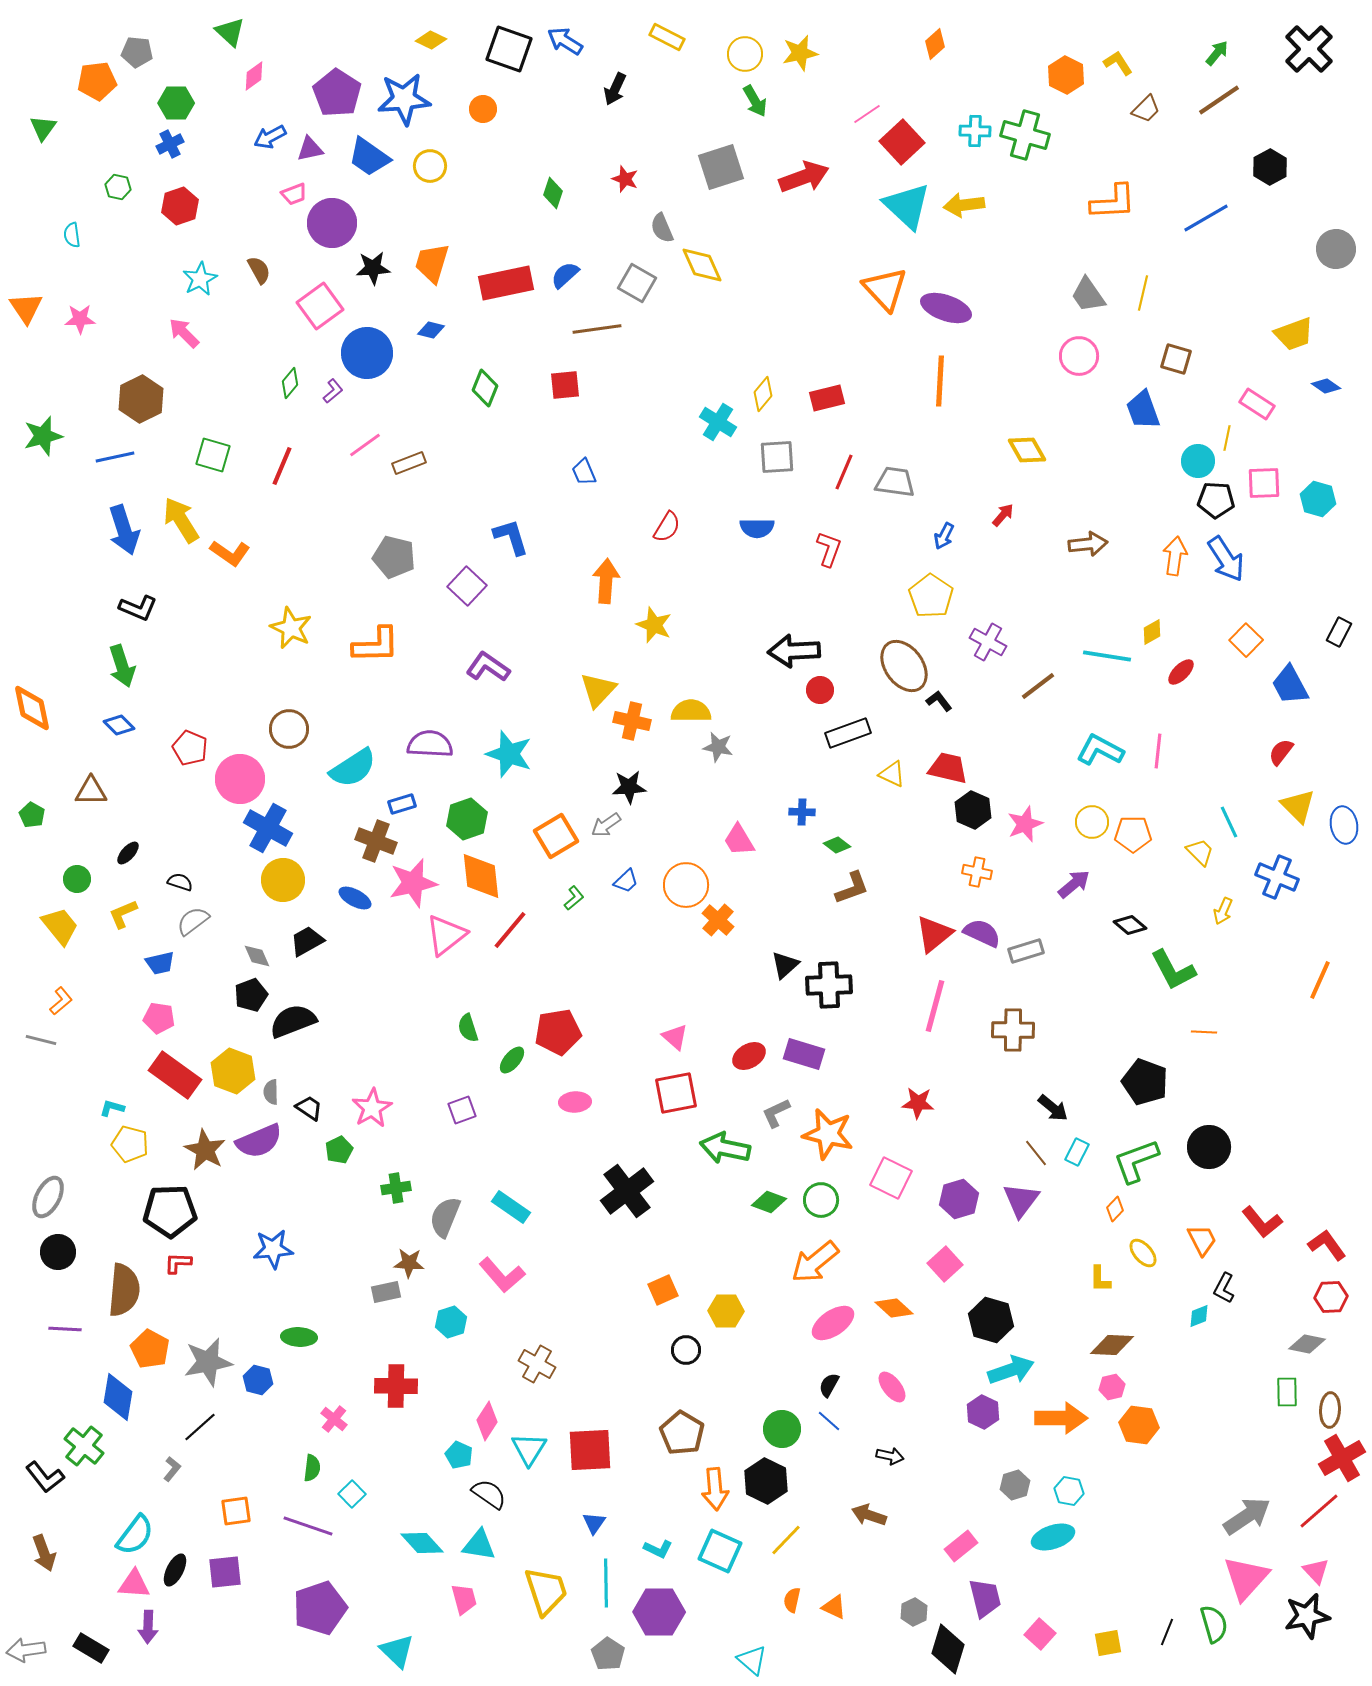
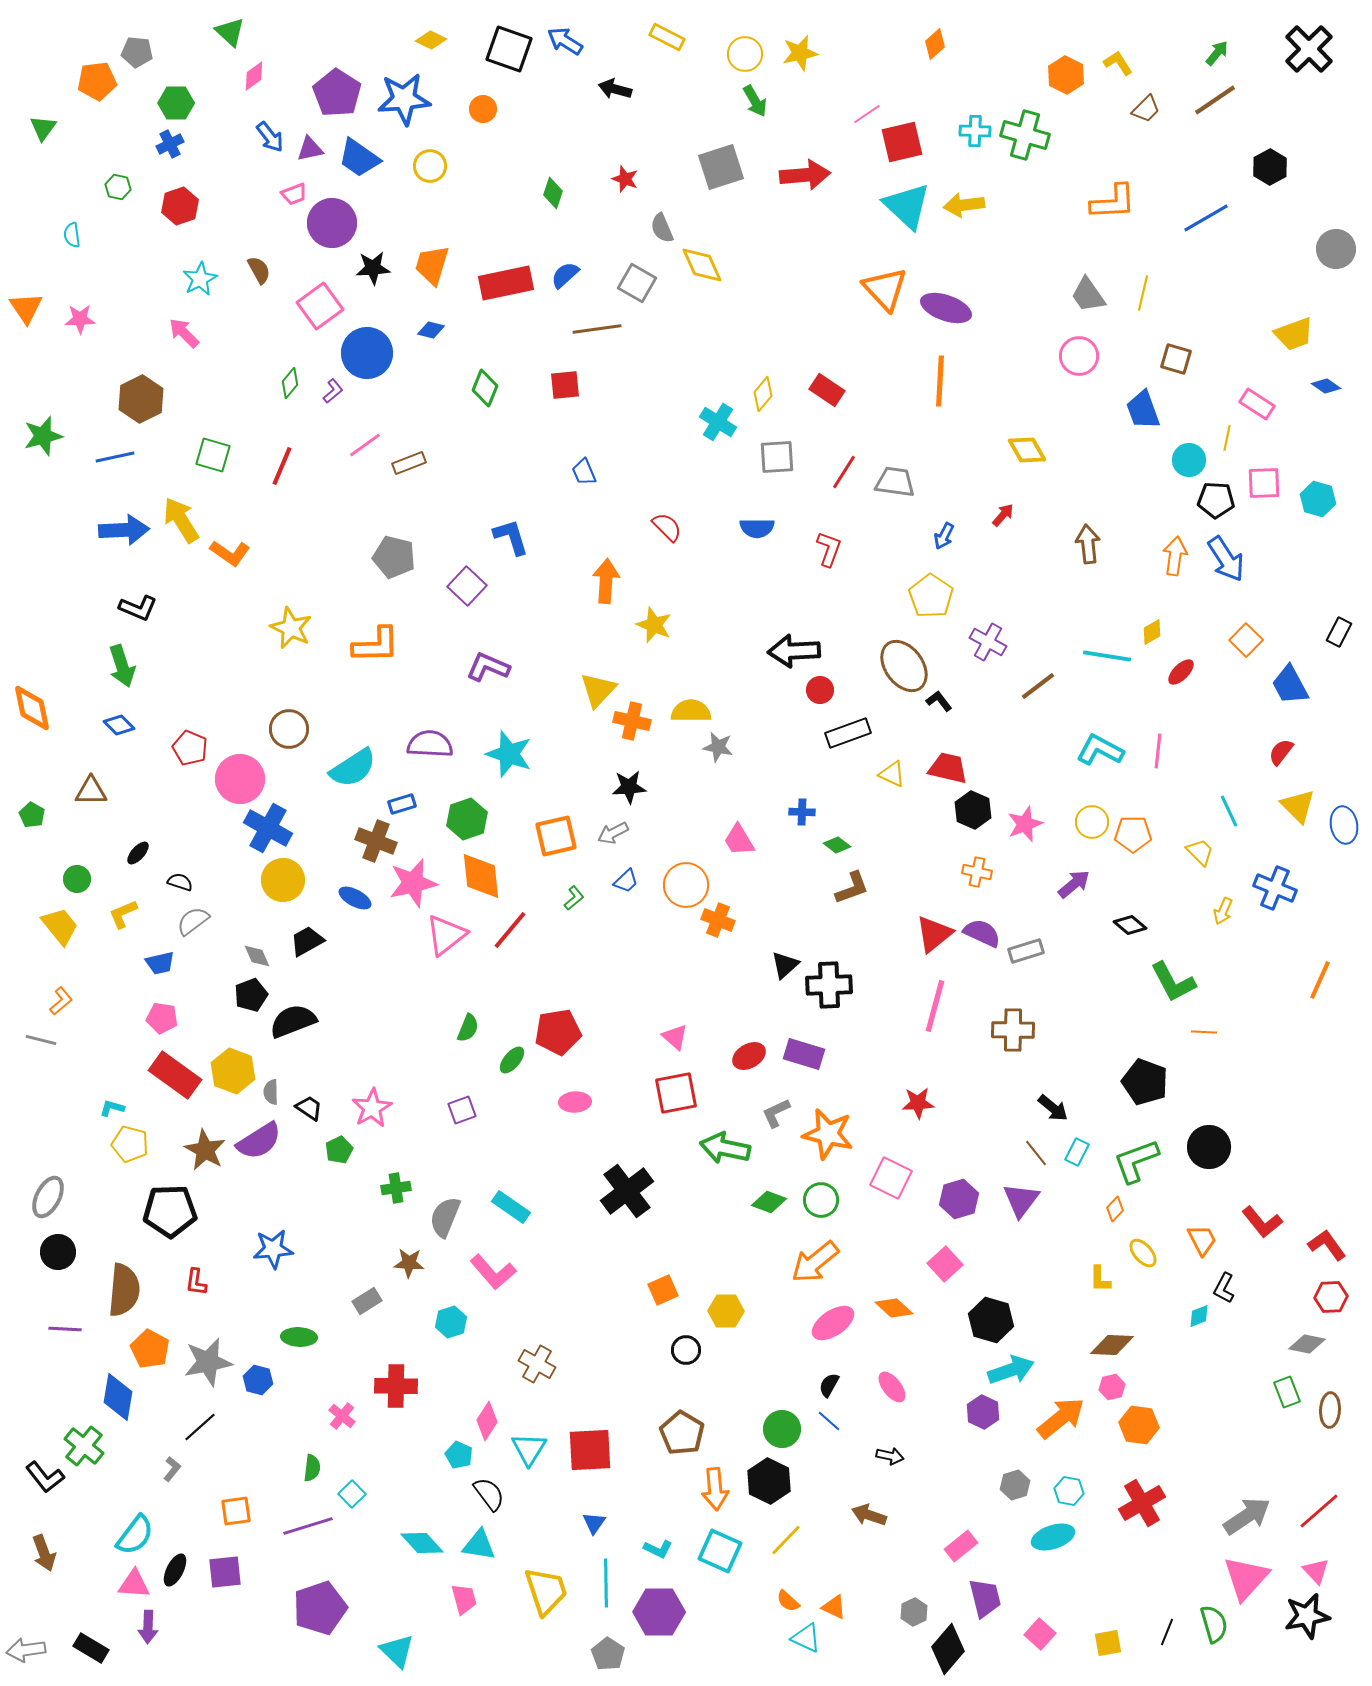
black arrow at (615, 89): rotated 80 degrees clockwise
brown line at (1219, 100): moved 4 px left
blue arrow at (270, 137): rotated 100 degrees counterclockwise
red square at (902, 142): rotated 30 degrees clockwise
blue trapezoid at (369, 157): moved 10 px left, 1 px down
red arrow at (804, 177): moved 1 px right, 2 px up; rotated 15 degrees clockwise
orange trapezoid at (432, 263): moved 2 px down
red rectangle at (827, 398): moved 8 px up; rotated 48 degrees clockwise
cyan circle at (1198, 461): moved 9 px left, 1 px up
red line at (844, 472): rotated 9 degrees clockwise
red semicircle at (667, 527): rotated 76 degrees counterclockwise
blue arrow at (124, 530): rotated 75 degrees counterclockwise
brown arrow at (1088, 544): rotated 90 degrees counterclockwise
purple L-shape at (488, 667): rotated 12 degrees counterclockwise
cyan line at (1229, 822): moved 11 px up
gray arrow at (606, 825): moved 7 px right, 8 px down; rotated 8 degrees clockwise
orange square at (556, 836): rotated 18 degrees clockwise
black ellipse at (128, 853): moved 10 px right
blue cross at (1277, 877): moved 2 px left, 11 px down
orange cross at (718, 920): rotated 20 degrees counterclockwise
green L-shape at (1173, 970): moved 12 px down
pink pentagon at (159, 1018): moved 3 px right
green semicircle at (468, 1028): rotated 140 degrees counterclockwise
red star at (918, 1103): rotated 8 degrees counterclockwise
purple semicircle at (259, 1141): rotated 9 degrees counterclockwise
red L-shape at (178, 1263): moved 18 px right, 19 px down; rotated 84 degrees counterclockwise
pink L-shape at (502, 1275): moved 9 px left, 3 px up
gray rectangle at (386, 1292): moved 19 px left, 9 px down; rotated 20 degrees counterclockwise
green rectangle at (1287, 1392): rotated 20 degrees counterclockwise
orange arrow at (1061, 1418): rotated 39 degrees counterclockwise
pink cross at (334, 1419): moved 8 px right, 3 px up
red cross at (1342, 1458): moved 200 px left, 45 px down
black hexagon at (766, 1481): moved 3 px right
black semicircle at (489, 1494): rotated 18 degrees clockwise
purple line at (308, 1526): rotated 36 degrees counterclockwise
orange semicircle at (792, 1600): moved 4 px left, 1 px down; rotated 60 degrees counterclockwise
black diamond at (948, 1649): rotated 24 degrees clockwise
cyan triangle at (752, 1660): moved 54 px right, 22 px up; rotated 16 degrees counterclockwise
